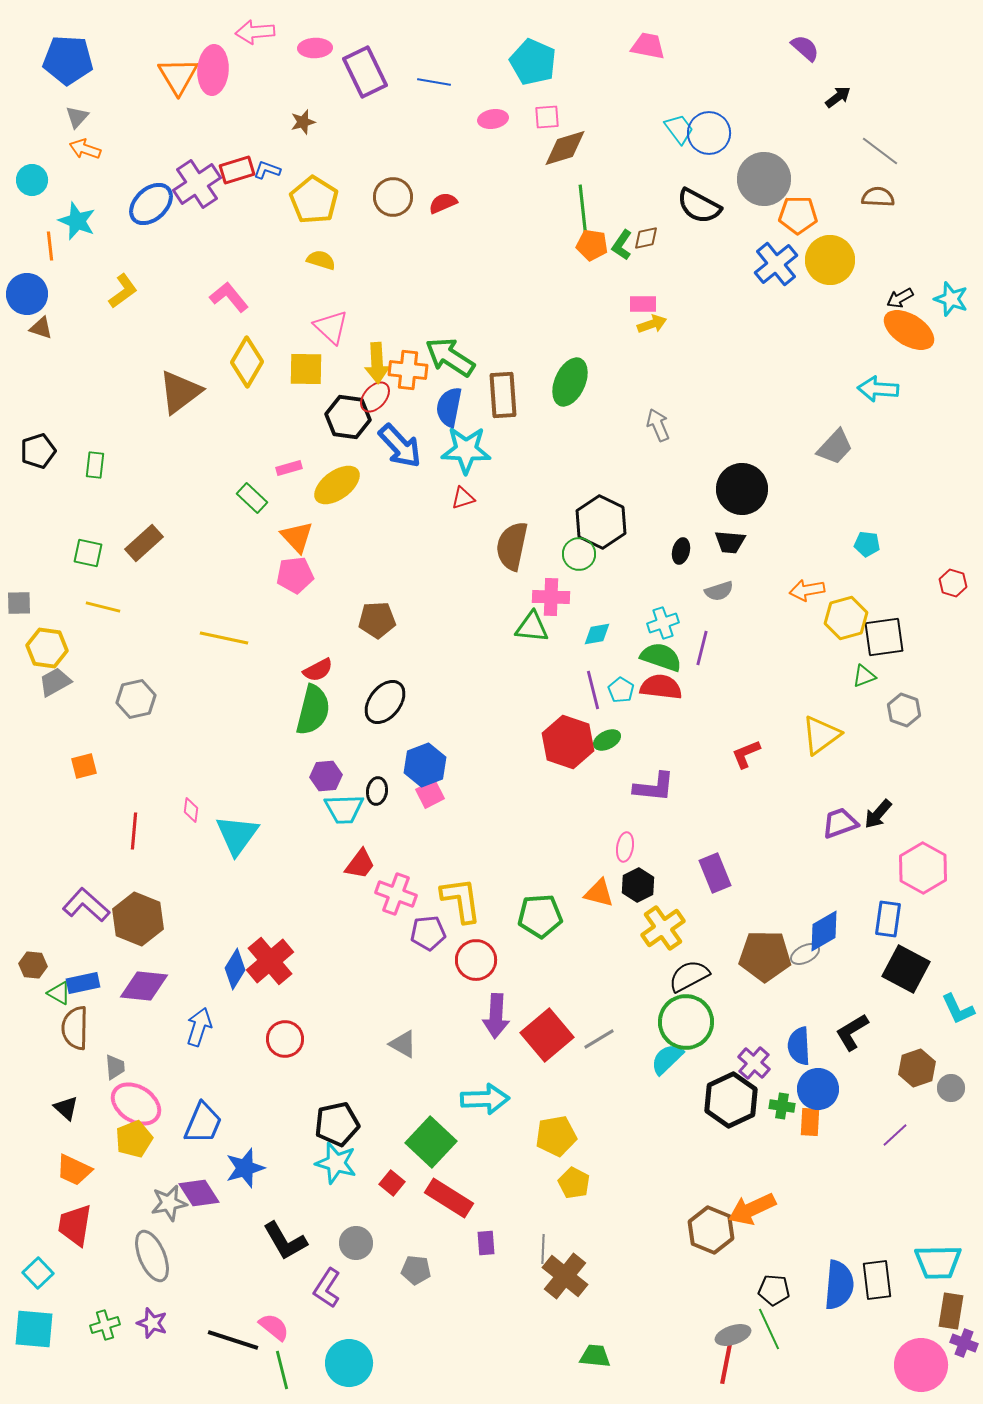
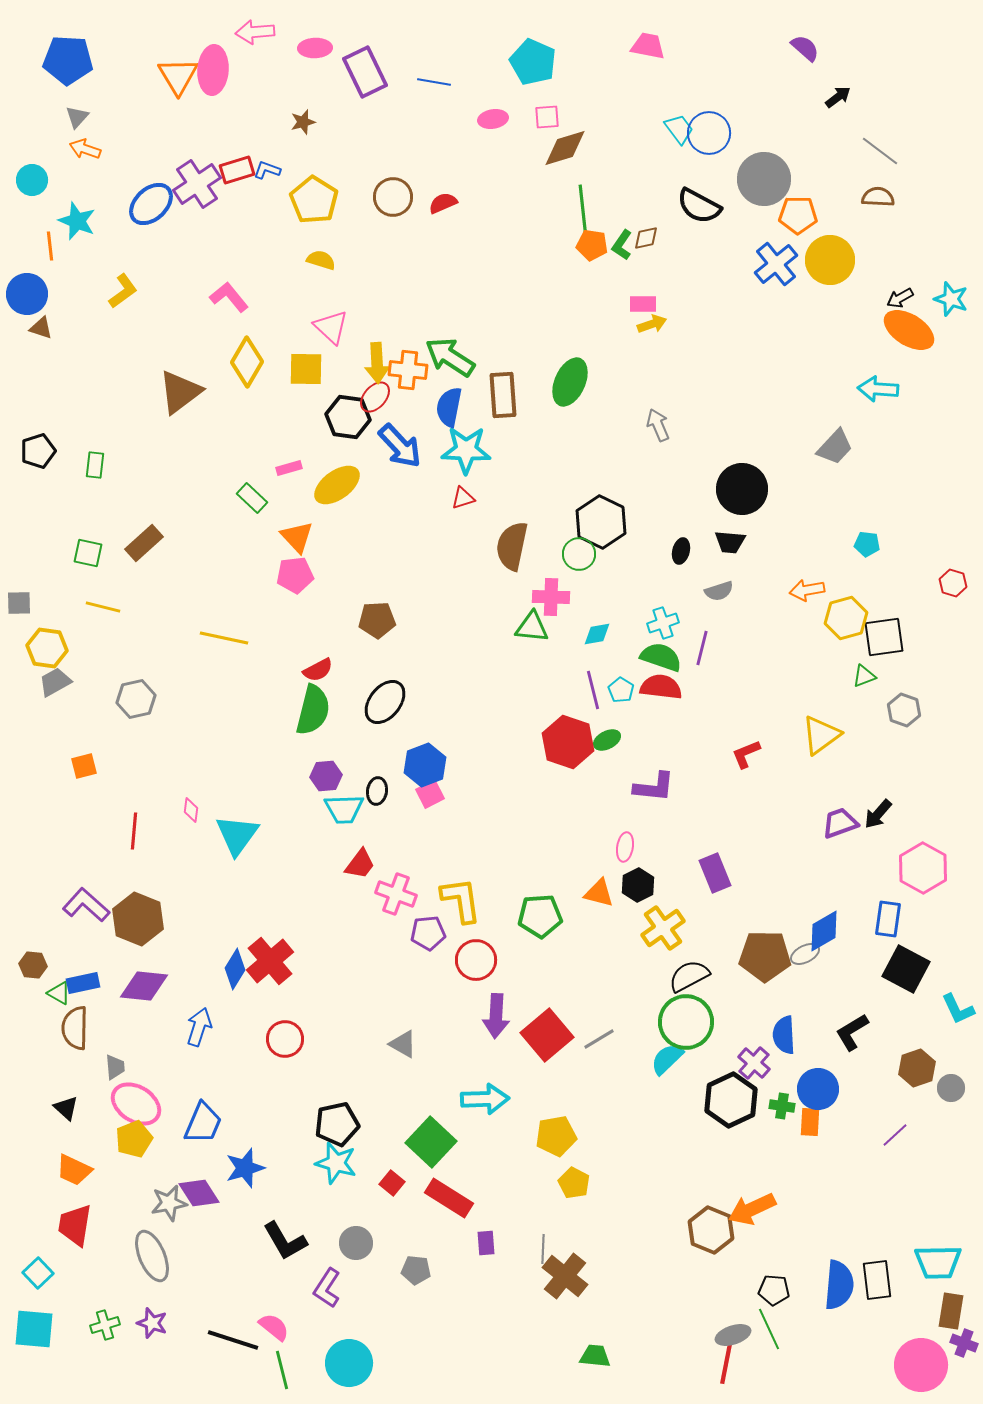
blue semicircle at (799, 1046): moved 15 px left, 11 px up
